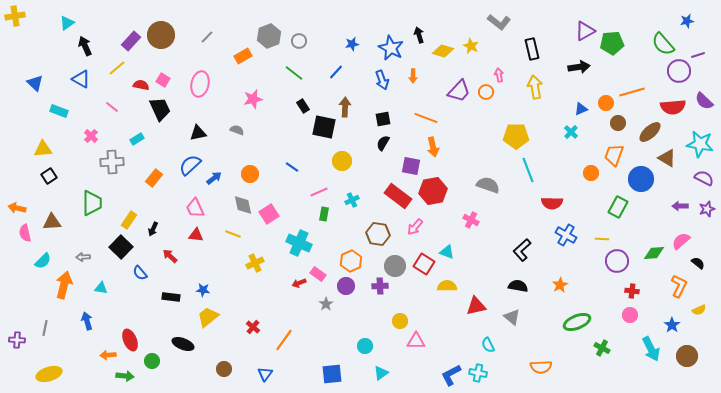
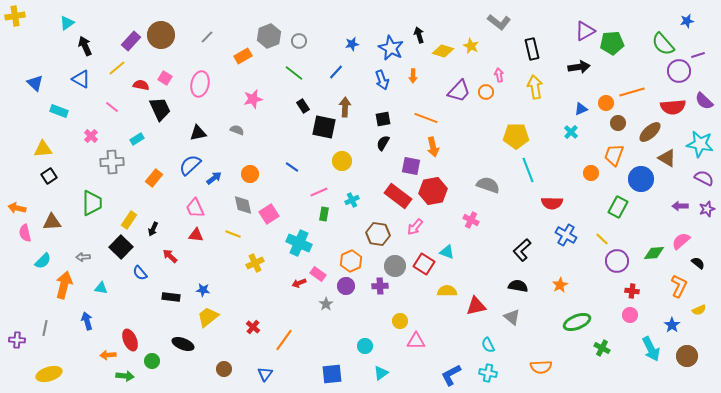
pink square at (163, 80): moved 2 px right, 2 px up
yellow line at (602, 239): rotated 40 degrees clockwise
yellow semicircle at (447, 286): moved 5 px down
cyan cross at (478, 373): moved 10 px right
